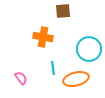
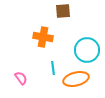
cyan circle: moved 2 px left, 1 px down
